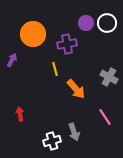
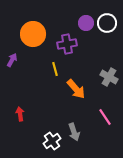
white cross: rotated 18 degrees counterclockwise
